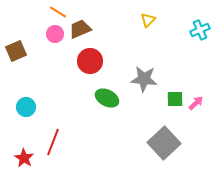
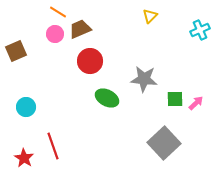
yellow triangle: moved 2 px right, 4 px up
red line: moved 4 px down; rotated 40 degrees counterclockwise
